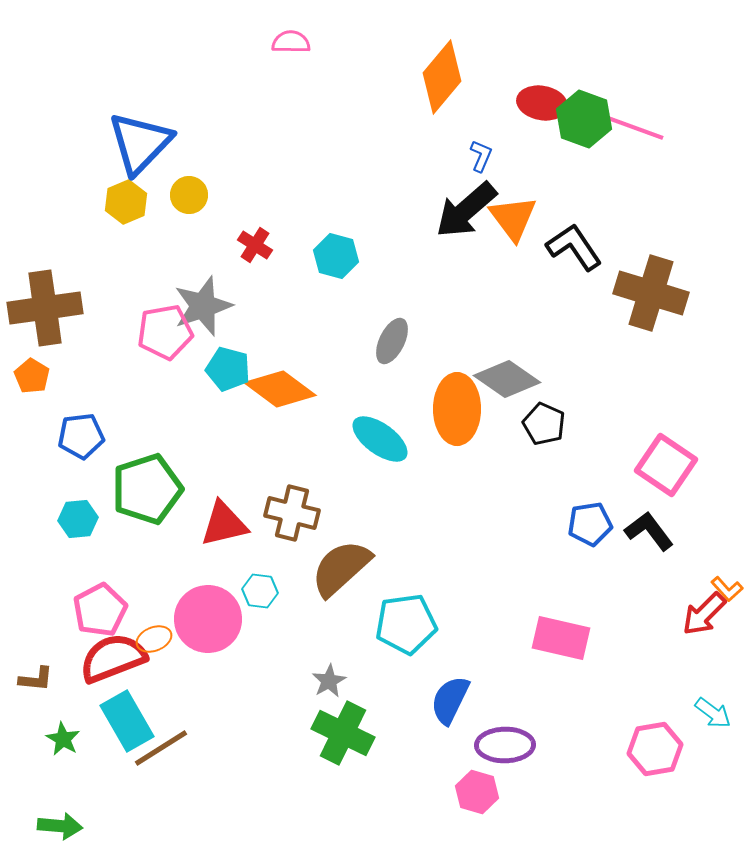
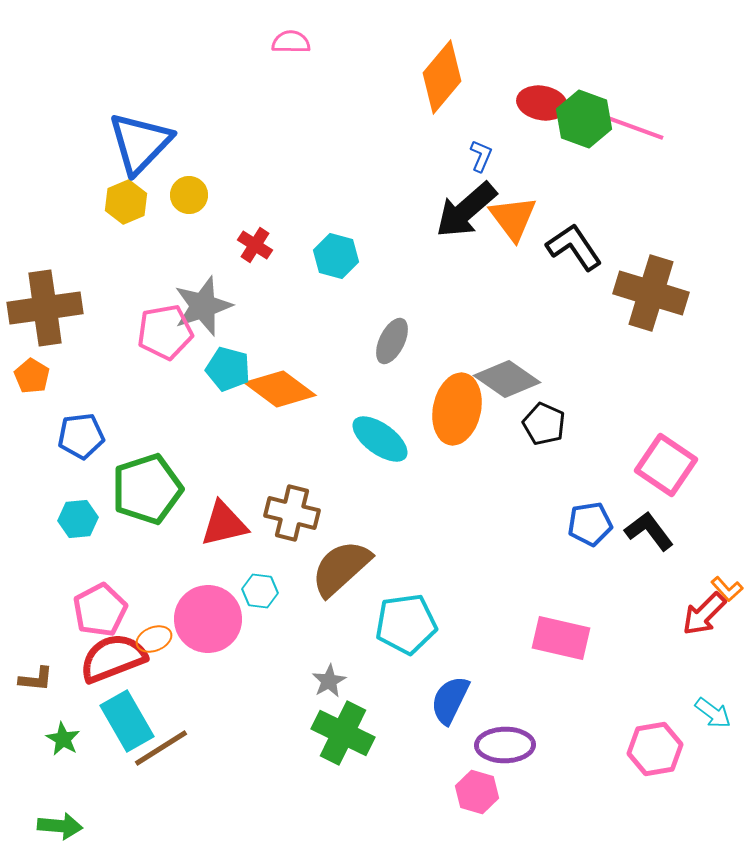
orange ellipse at (457, 409): rotated 12 degrees clockwise
